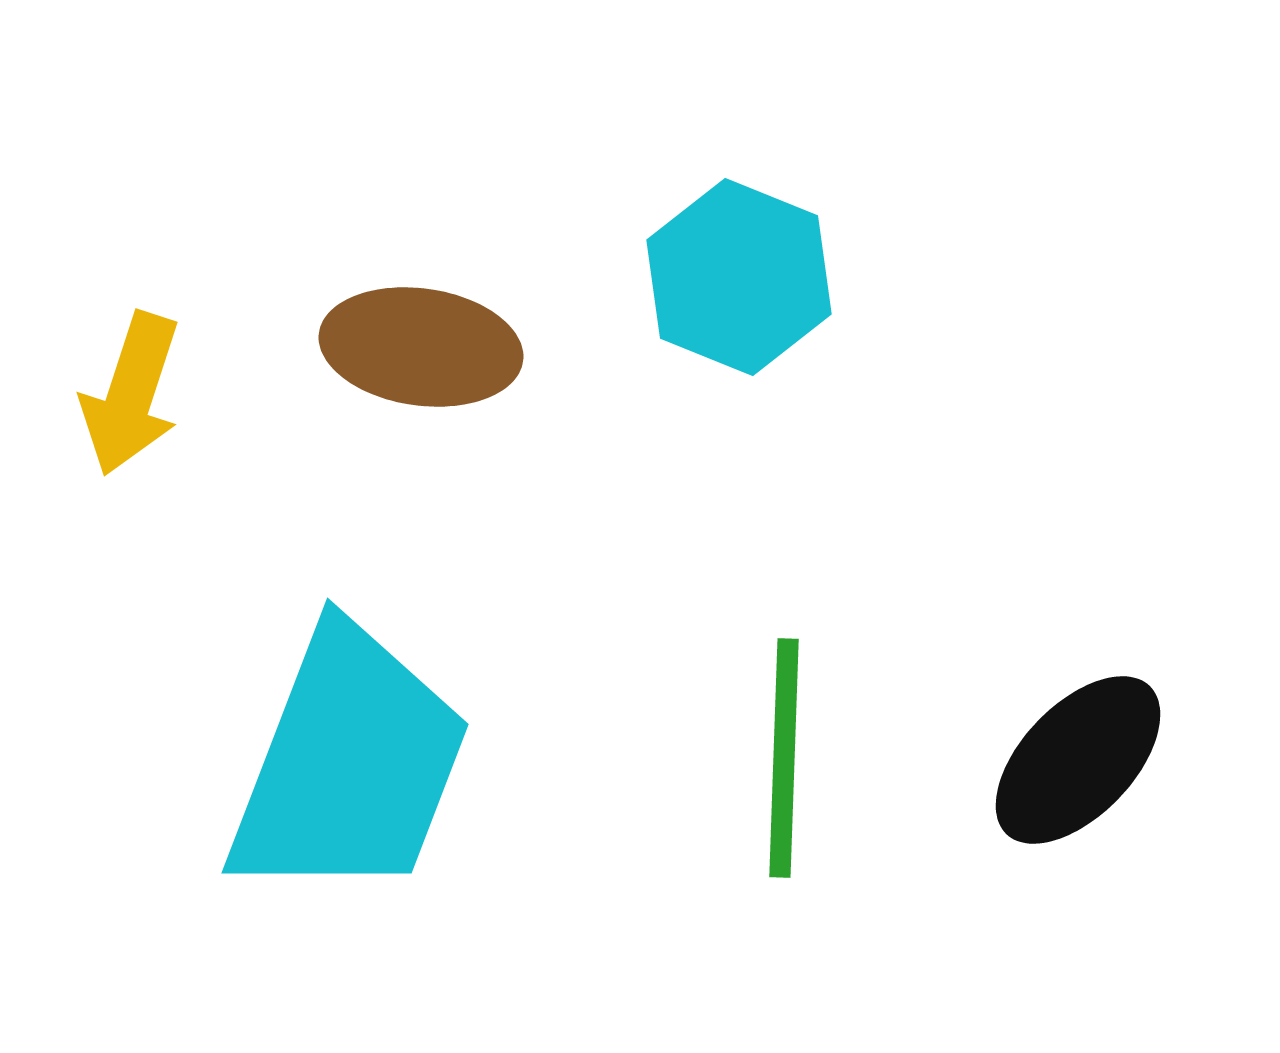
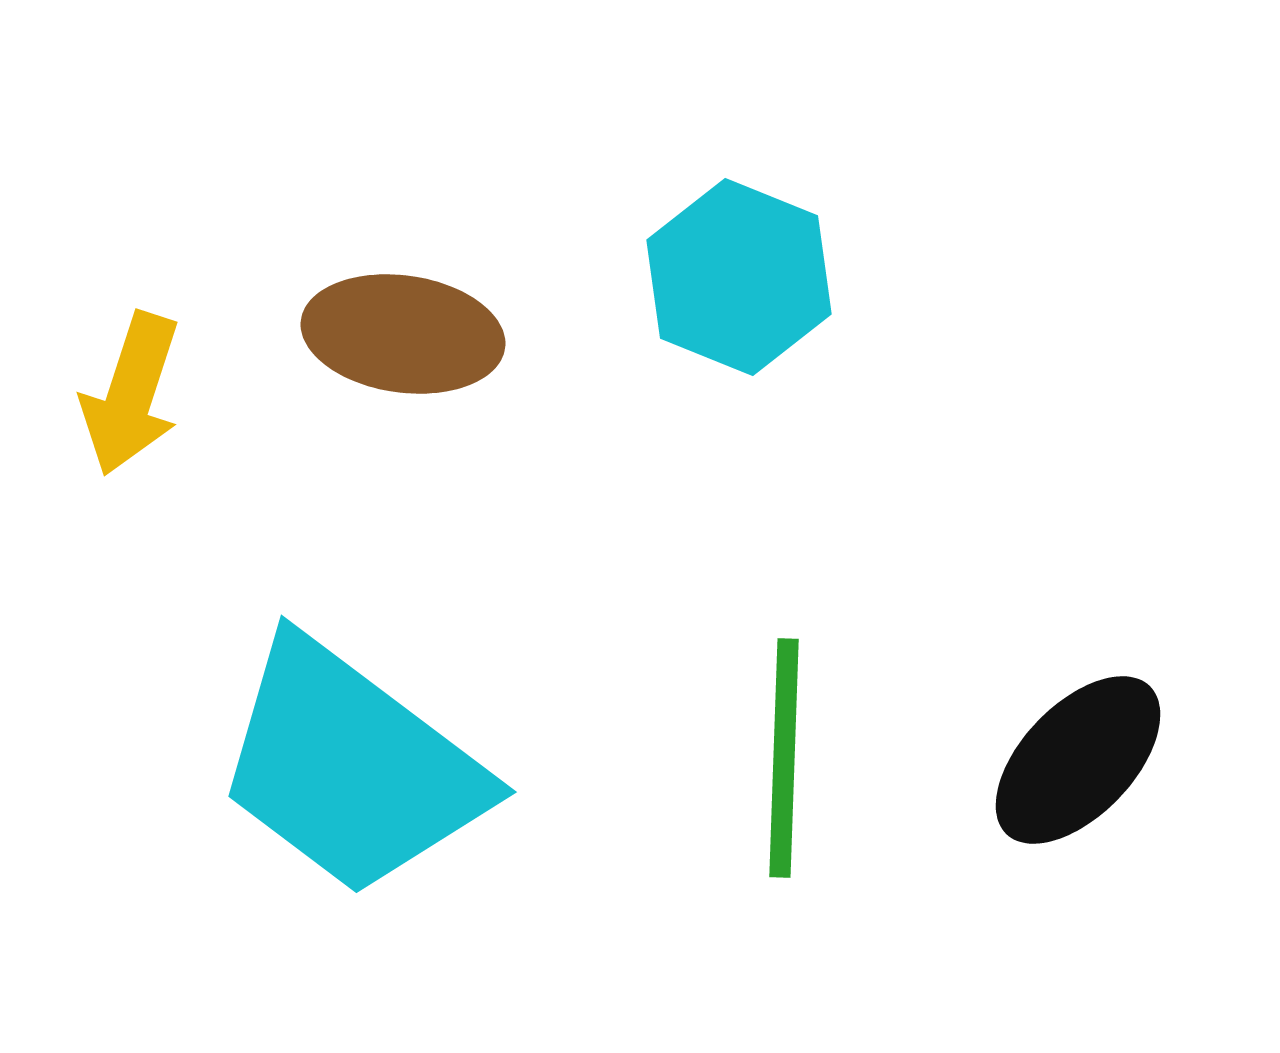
brown ellipse: moved 18 px left, 13 px up
cyan trapezoid: moved 2 px right, 3 px down; rotated 106 degrees clockwise
